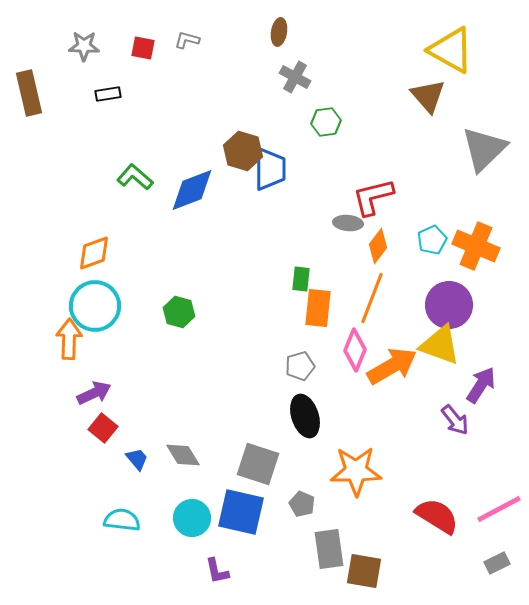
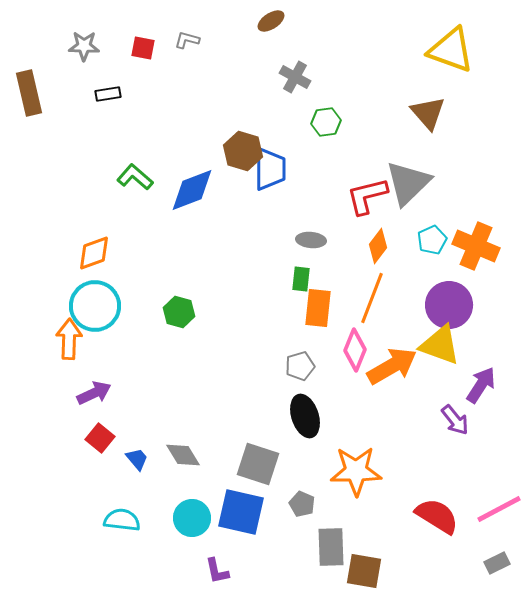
brown ellipse at (279, 32): moved 8 px left, 11 px up; rotated 48 degrees clockwise
yellow triangle at (451, 50): rotated 9 degrees counterclockwise
brown triangle at (428, 96): moved 17 px down
gray triangle at (484, 149): moved 76 px left, 34 px down
red L-shape at (373, 197): moved 6 px left, 1 px up
gray ellipse at (348, 223): moved 37 px left, 17 px down
red square at (103, 428): moved 3 px left, 10 px down
gray rectangle at (329, 549): moved 2 px right, 2 px up; rotated 6 degrees clockwise
